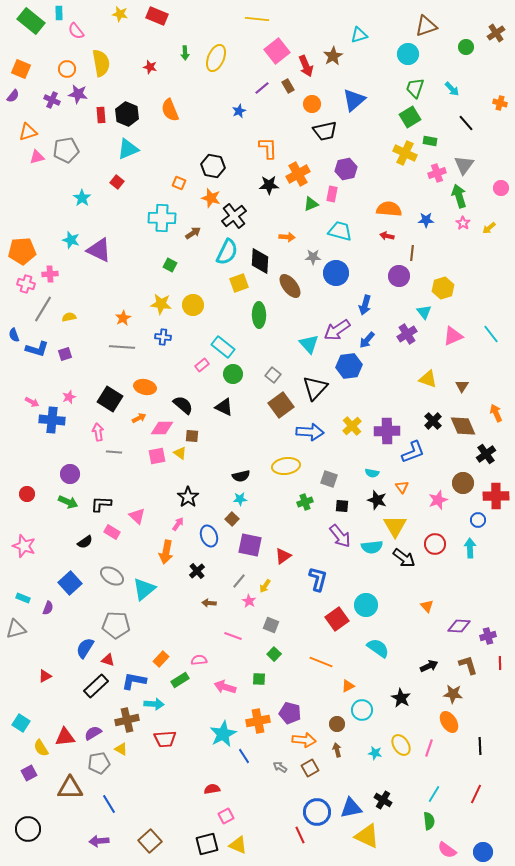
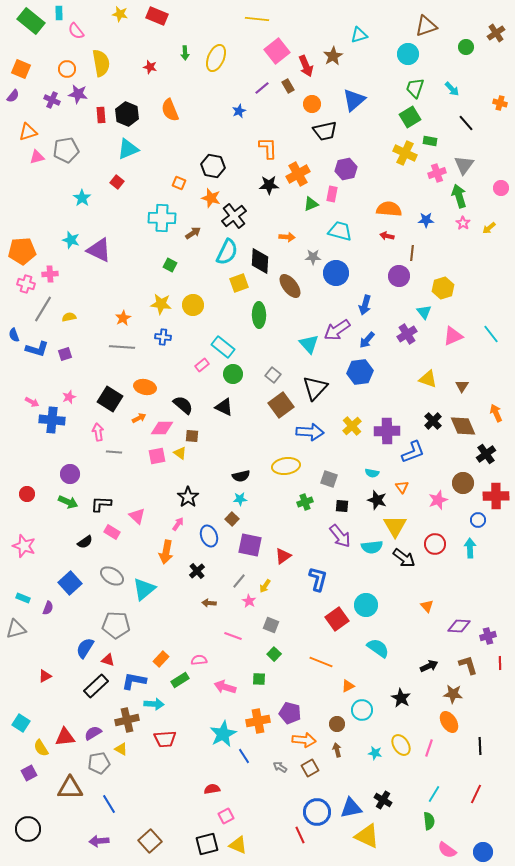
blue hexagon at (349, 366): moved 11 px right, 6 px down
